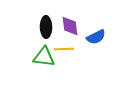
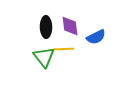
green triangle: rotated 45 degrees clockwise
